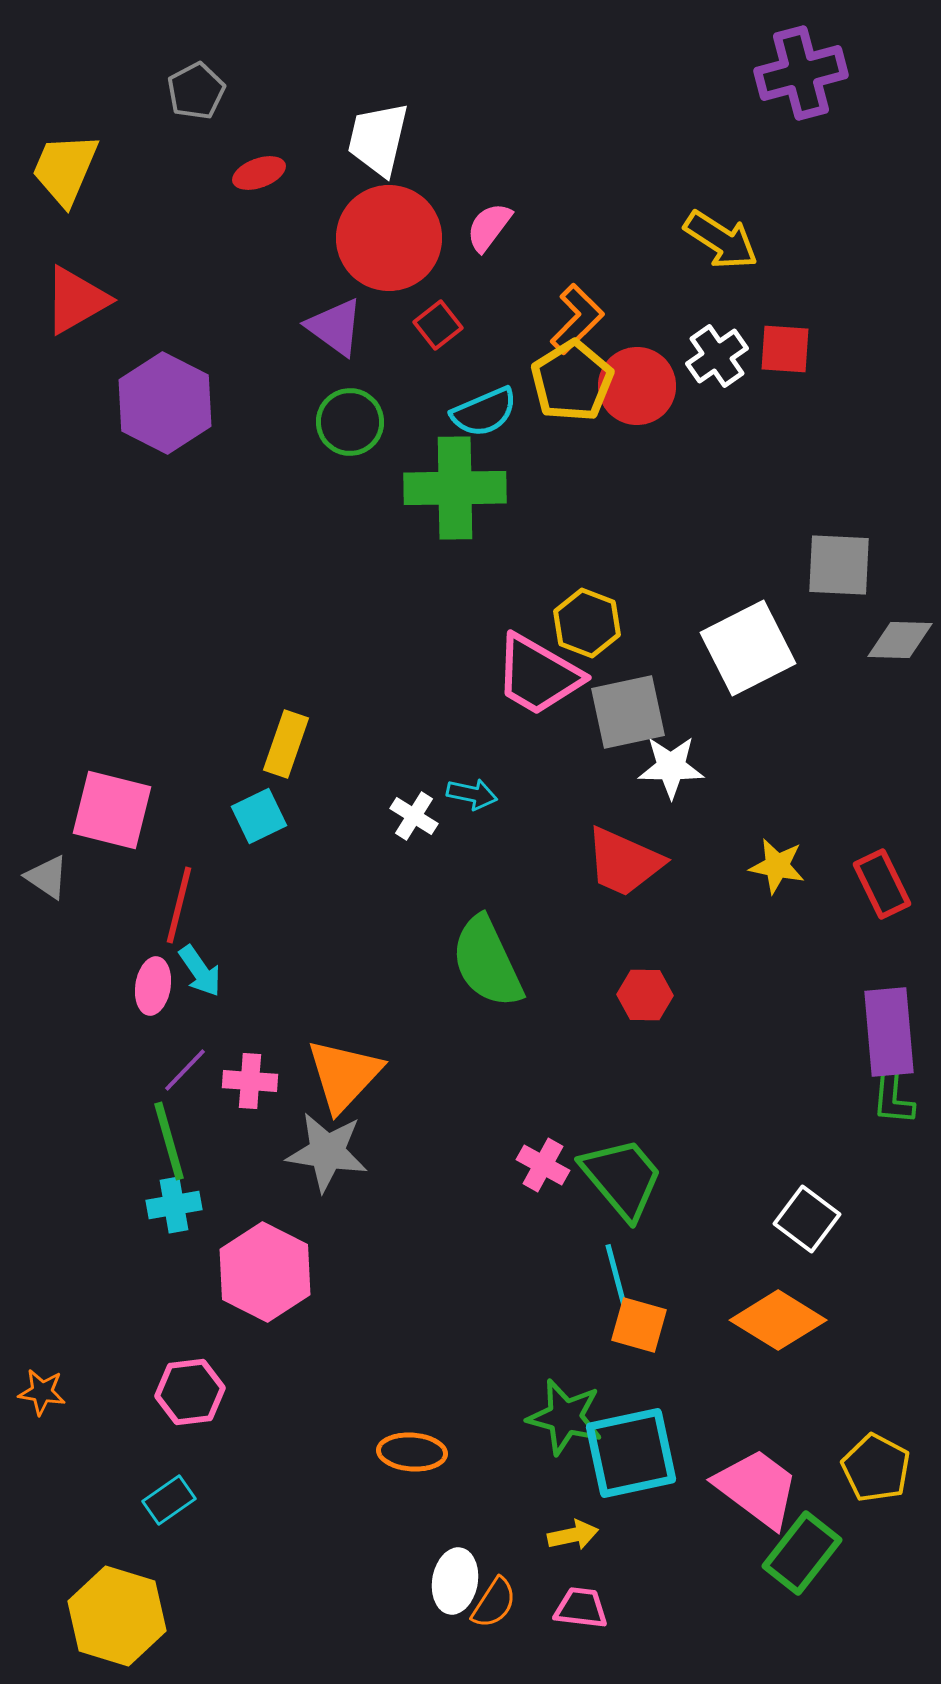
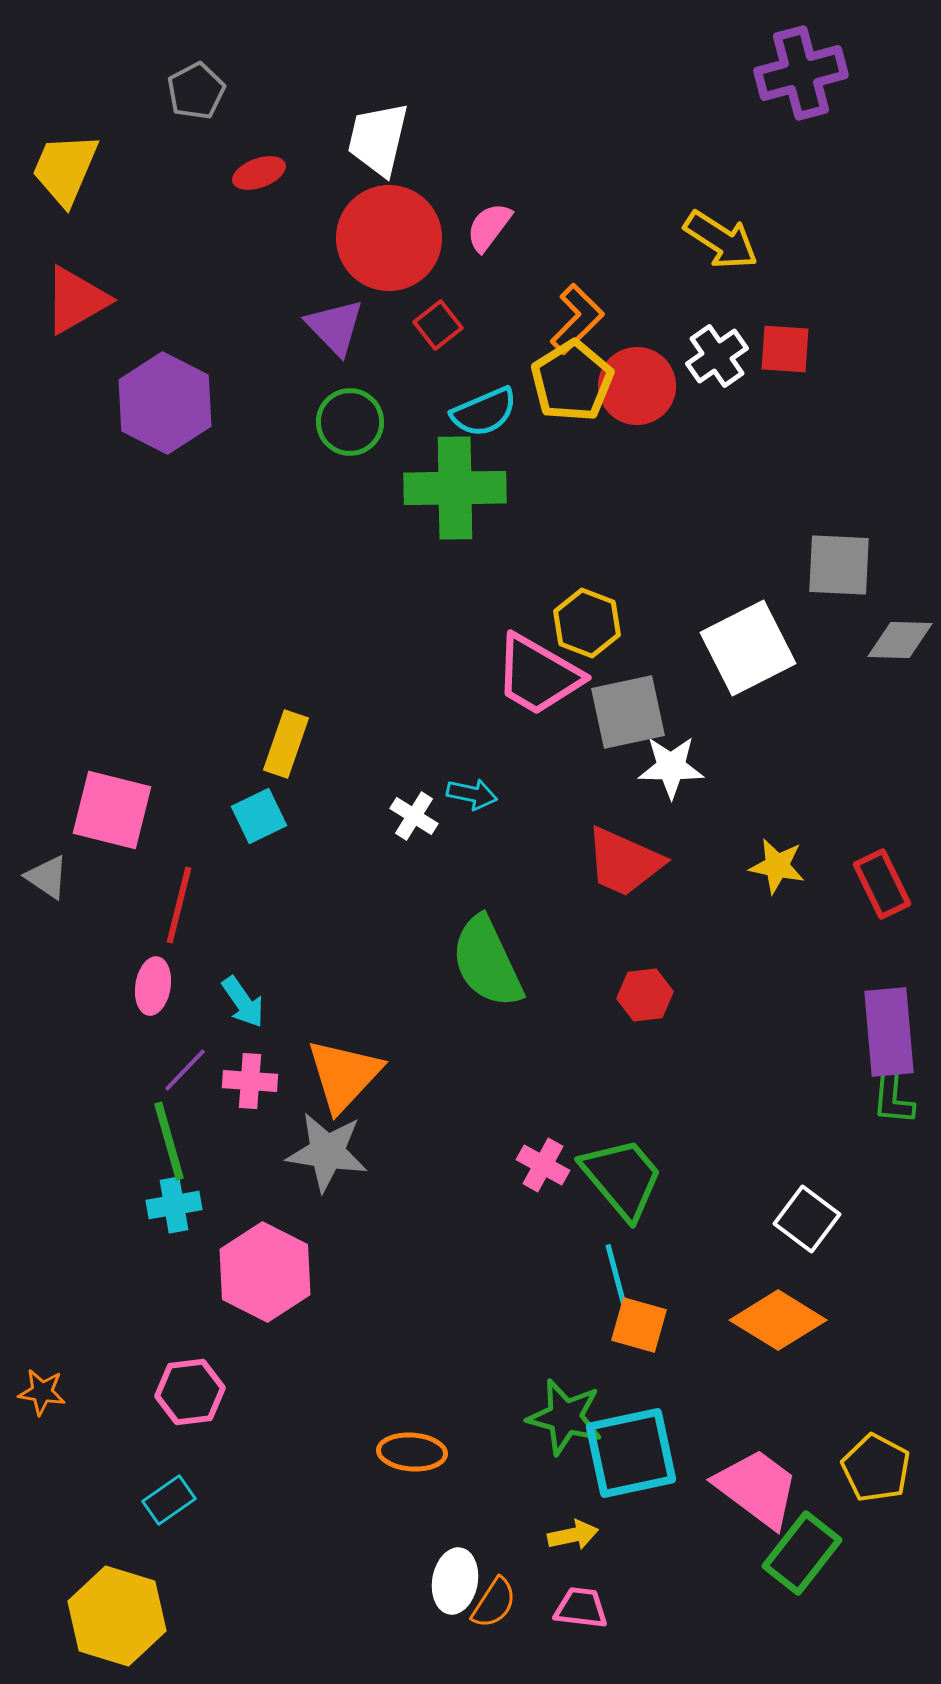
purple triangle at (335, 327): rotated 10 degrees clockwise
cyan arrow at (200, 971): moved 43 px right, 31 px down
red hexagon at (645, 995): rotated 8 degrees counterclockwise
